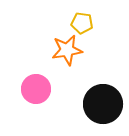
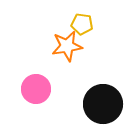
yellow pentagon: moved 1 px down
orange star: moved 4 px up
